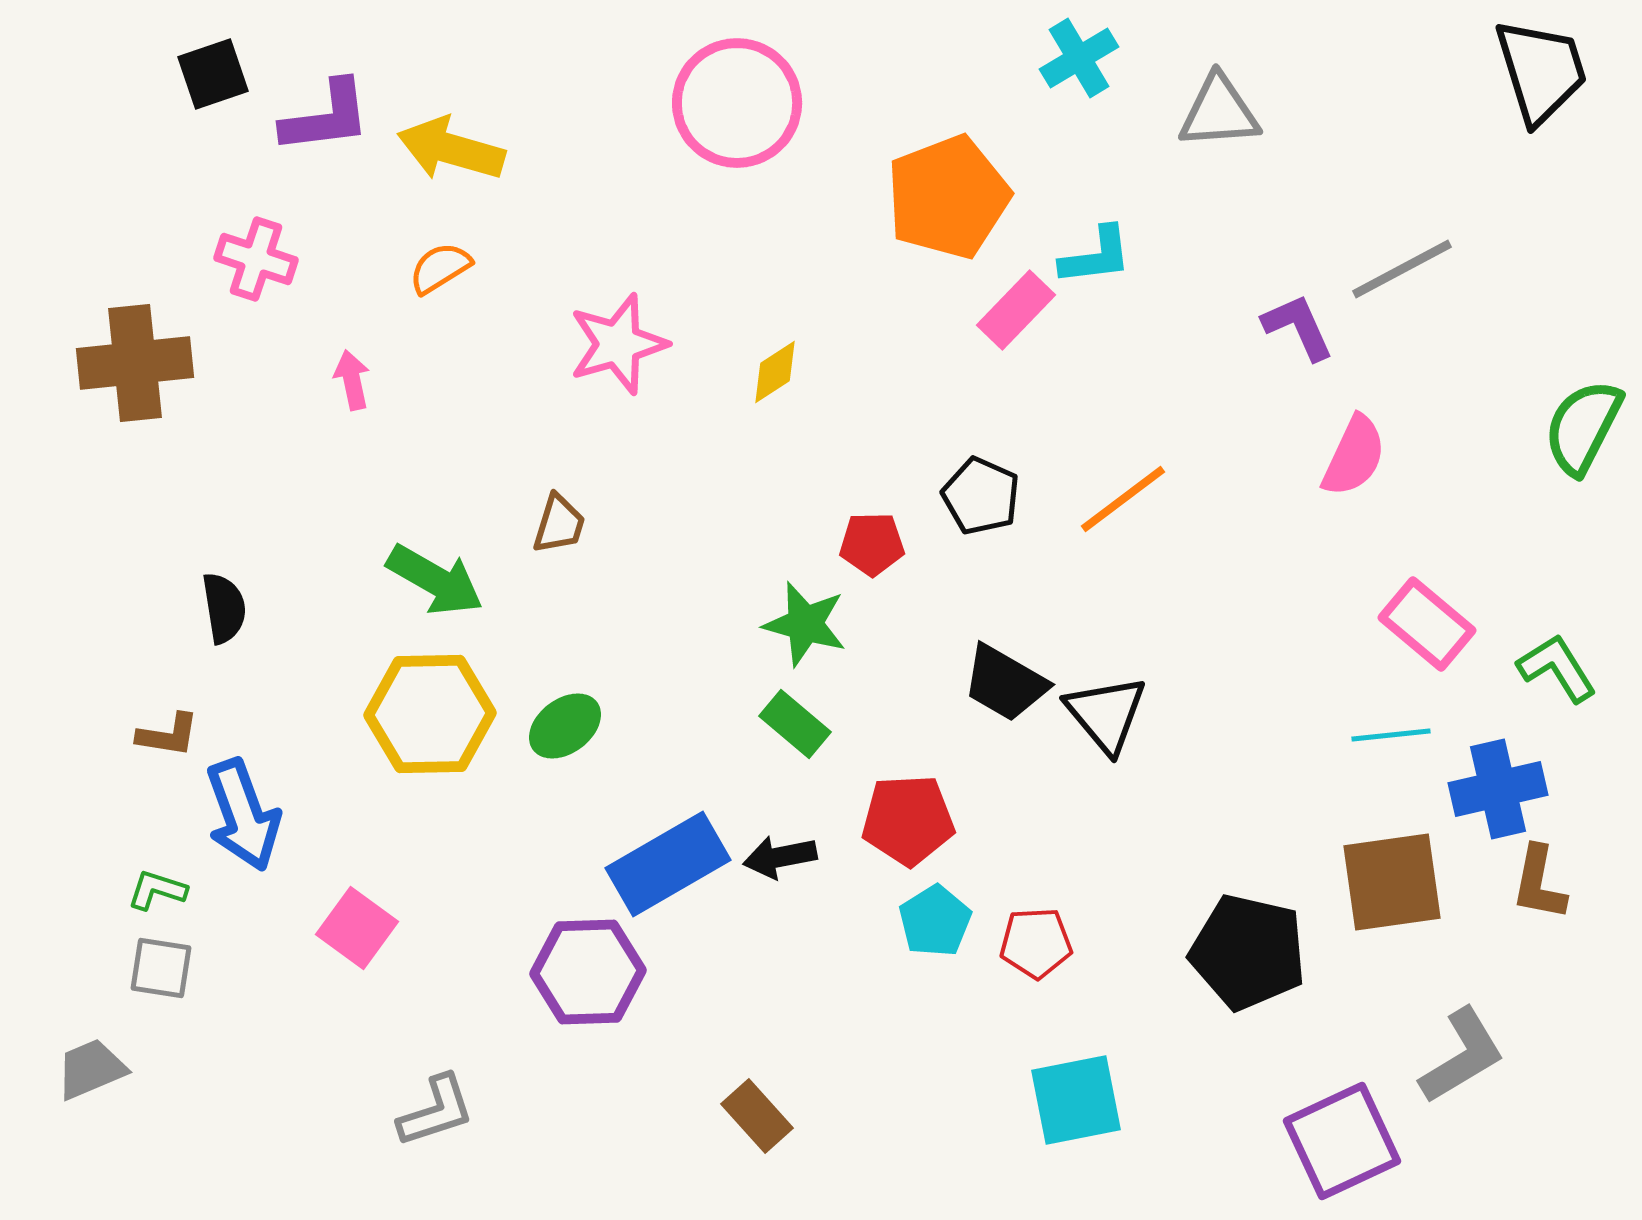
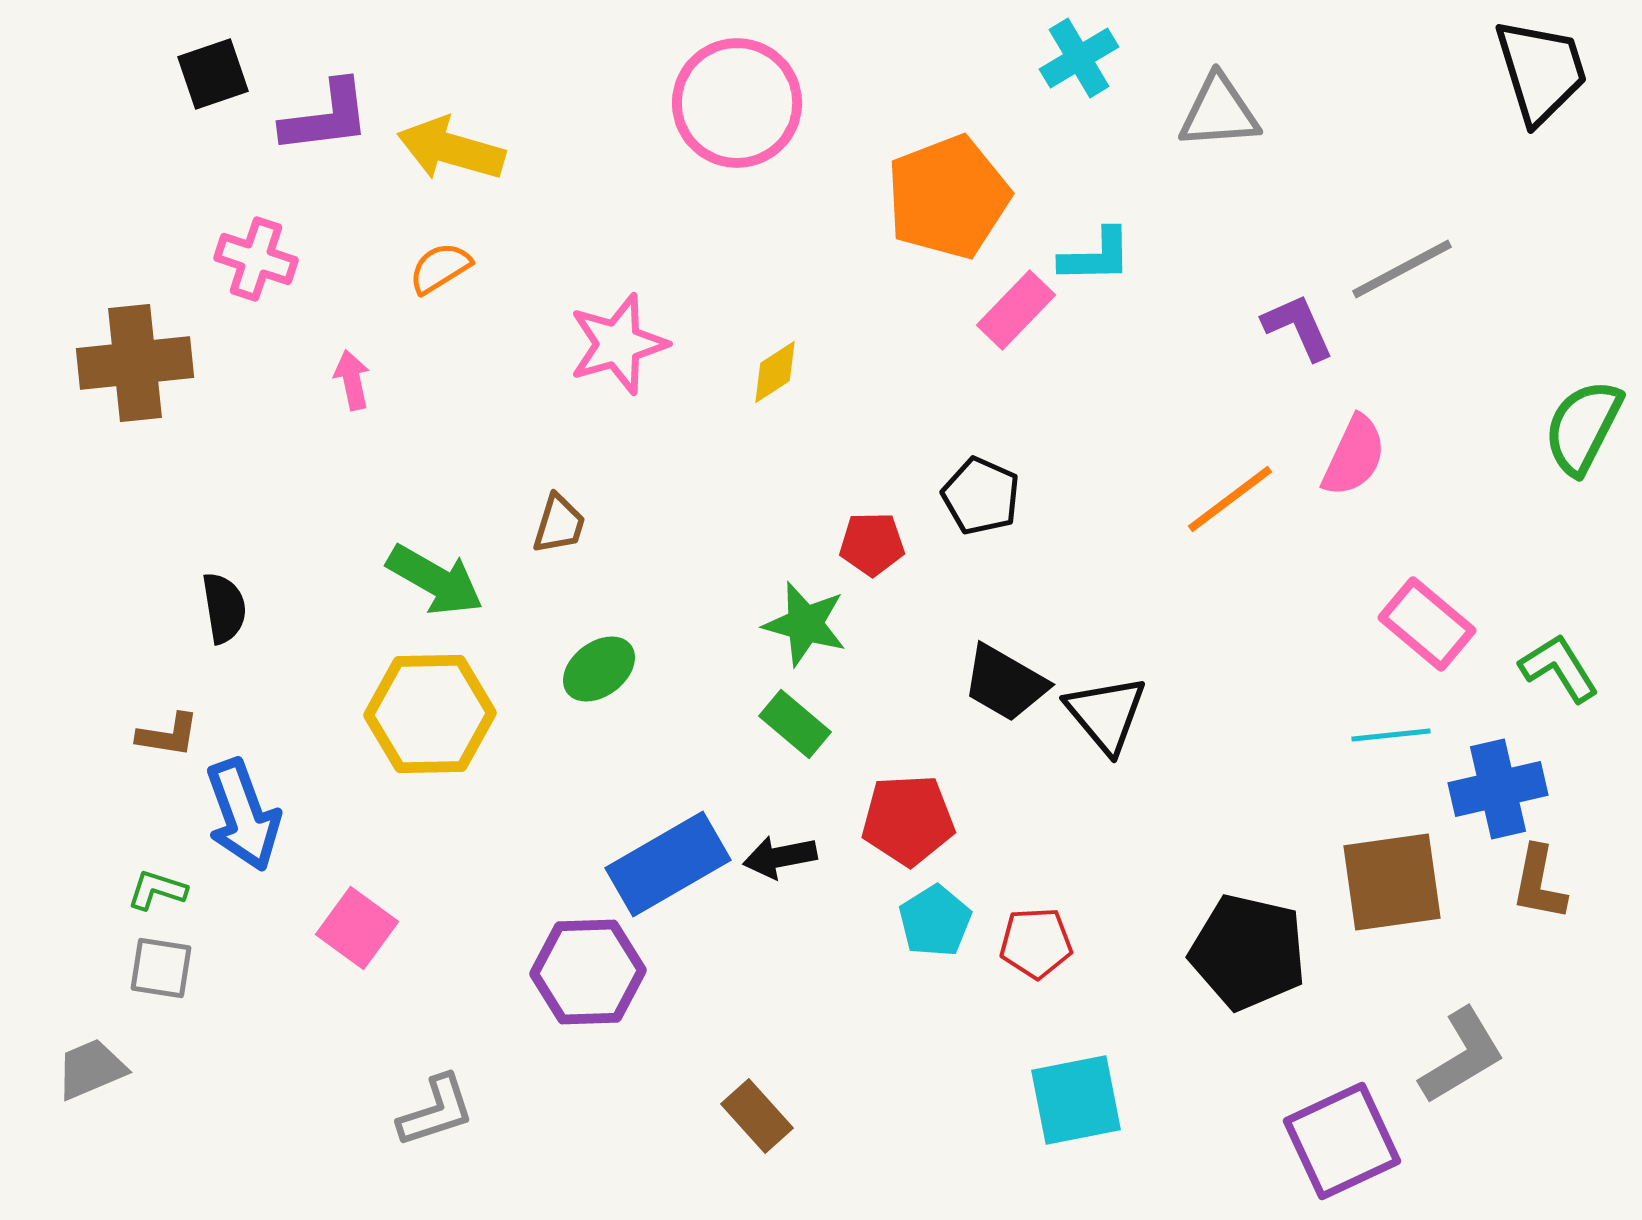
cyan L-shape at (1096, 256): rotated 6 degrees clockwise
orange line at (1123, 499): moved 107 px right
green L-shape at (1557, 668): moved 2 px right
green ellipse at (565, 726): moved 34 px right, 57 px up
